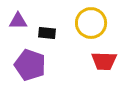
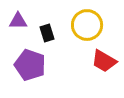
yellow circle: moved 4 px left, 2 px down
black rectangle: rotated 66 degrees clockwise
red trapezoid: rotated 28 degrees clockwise
